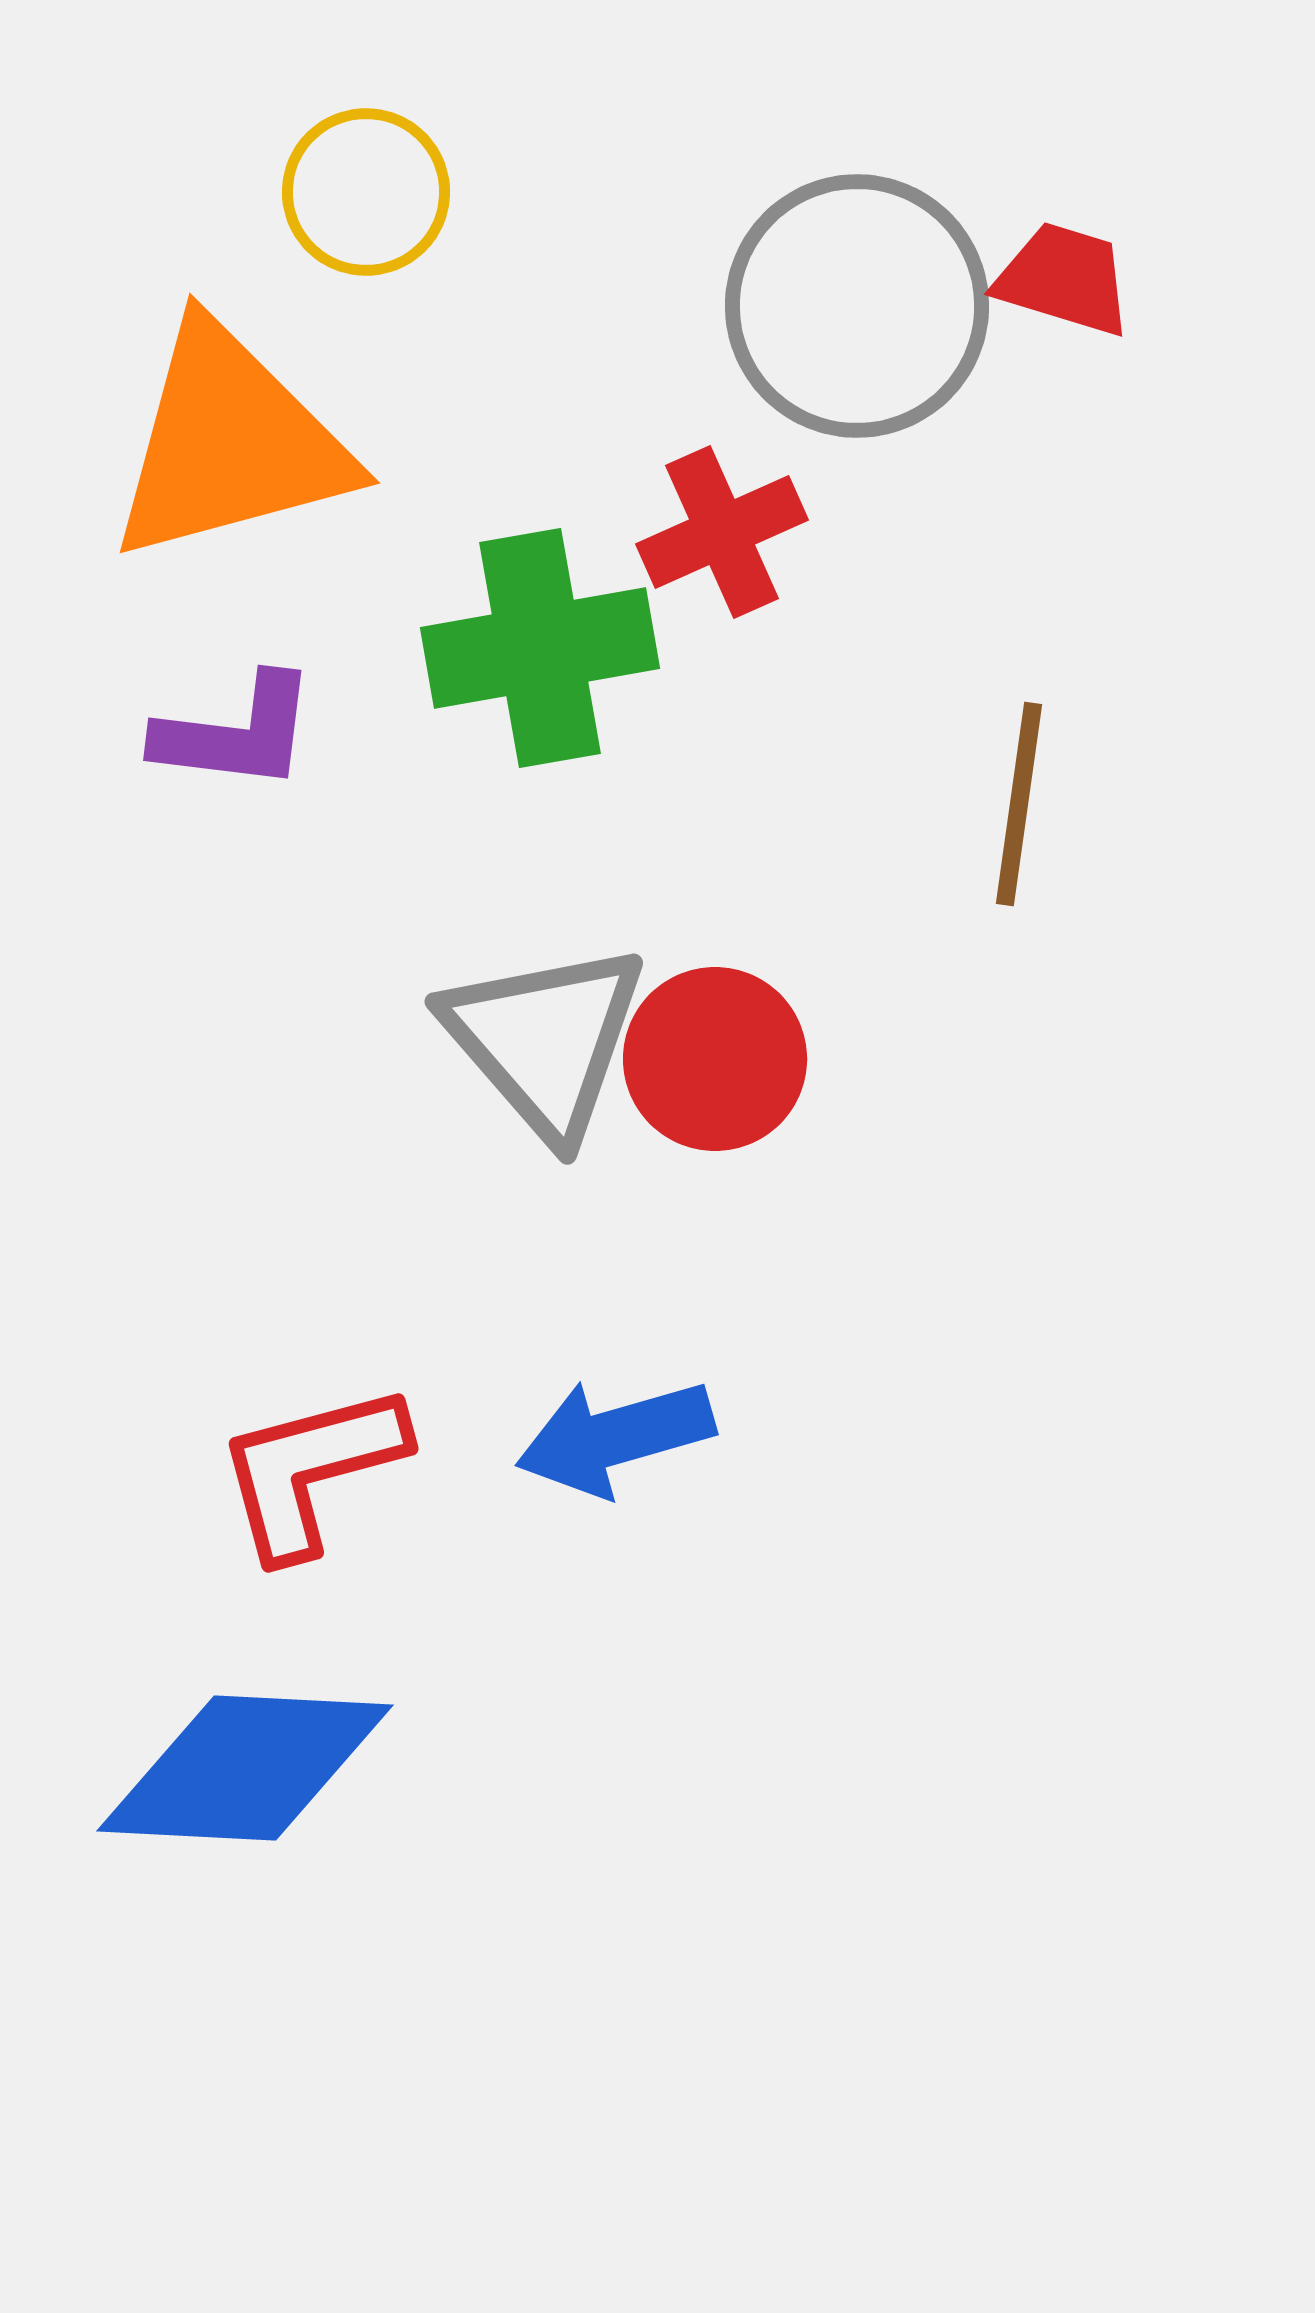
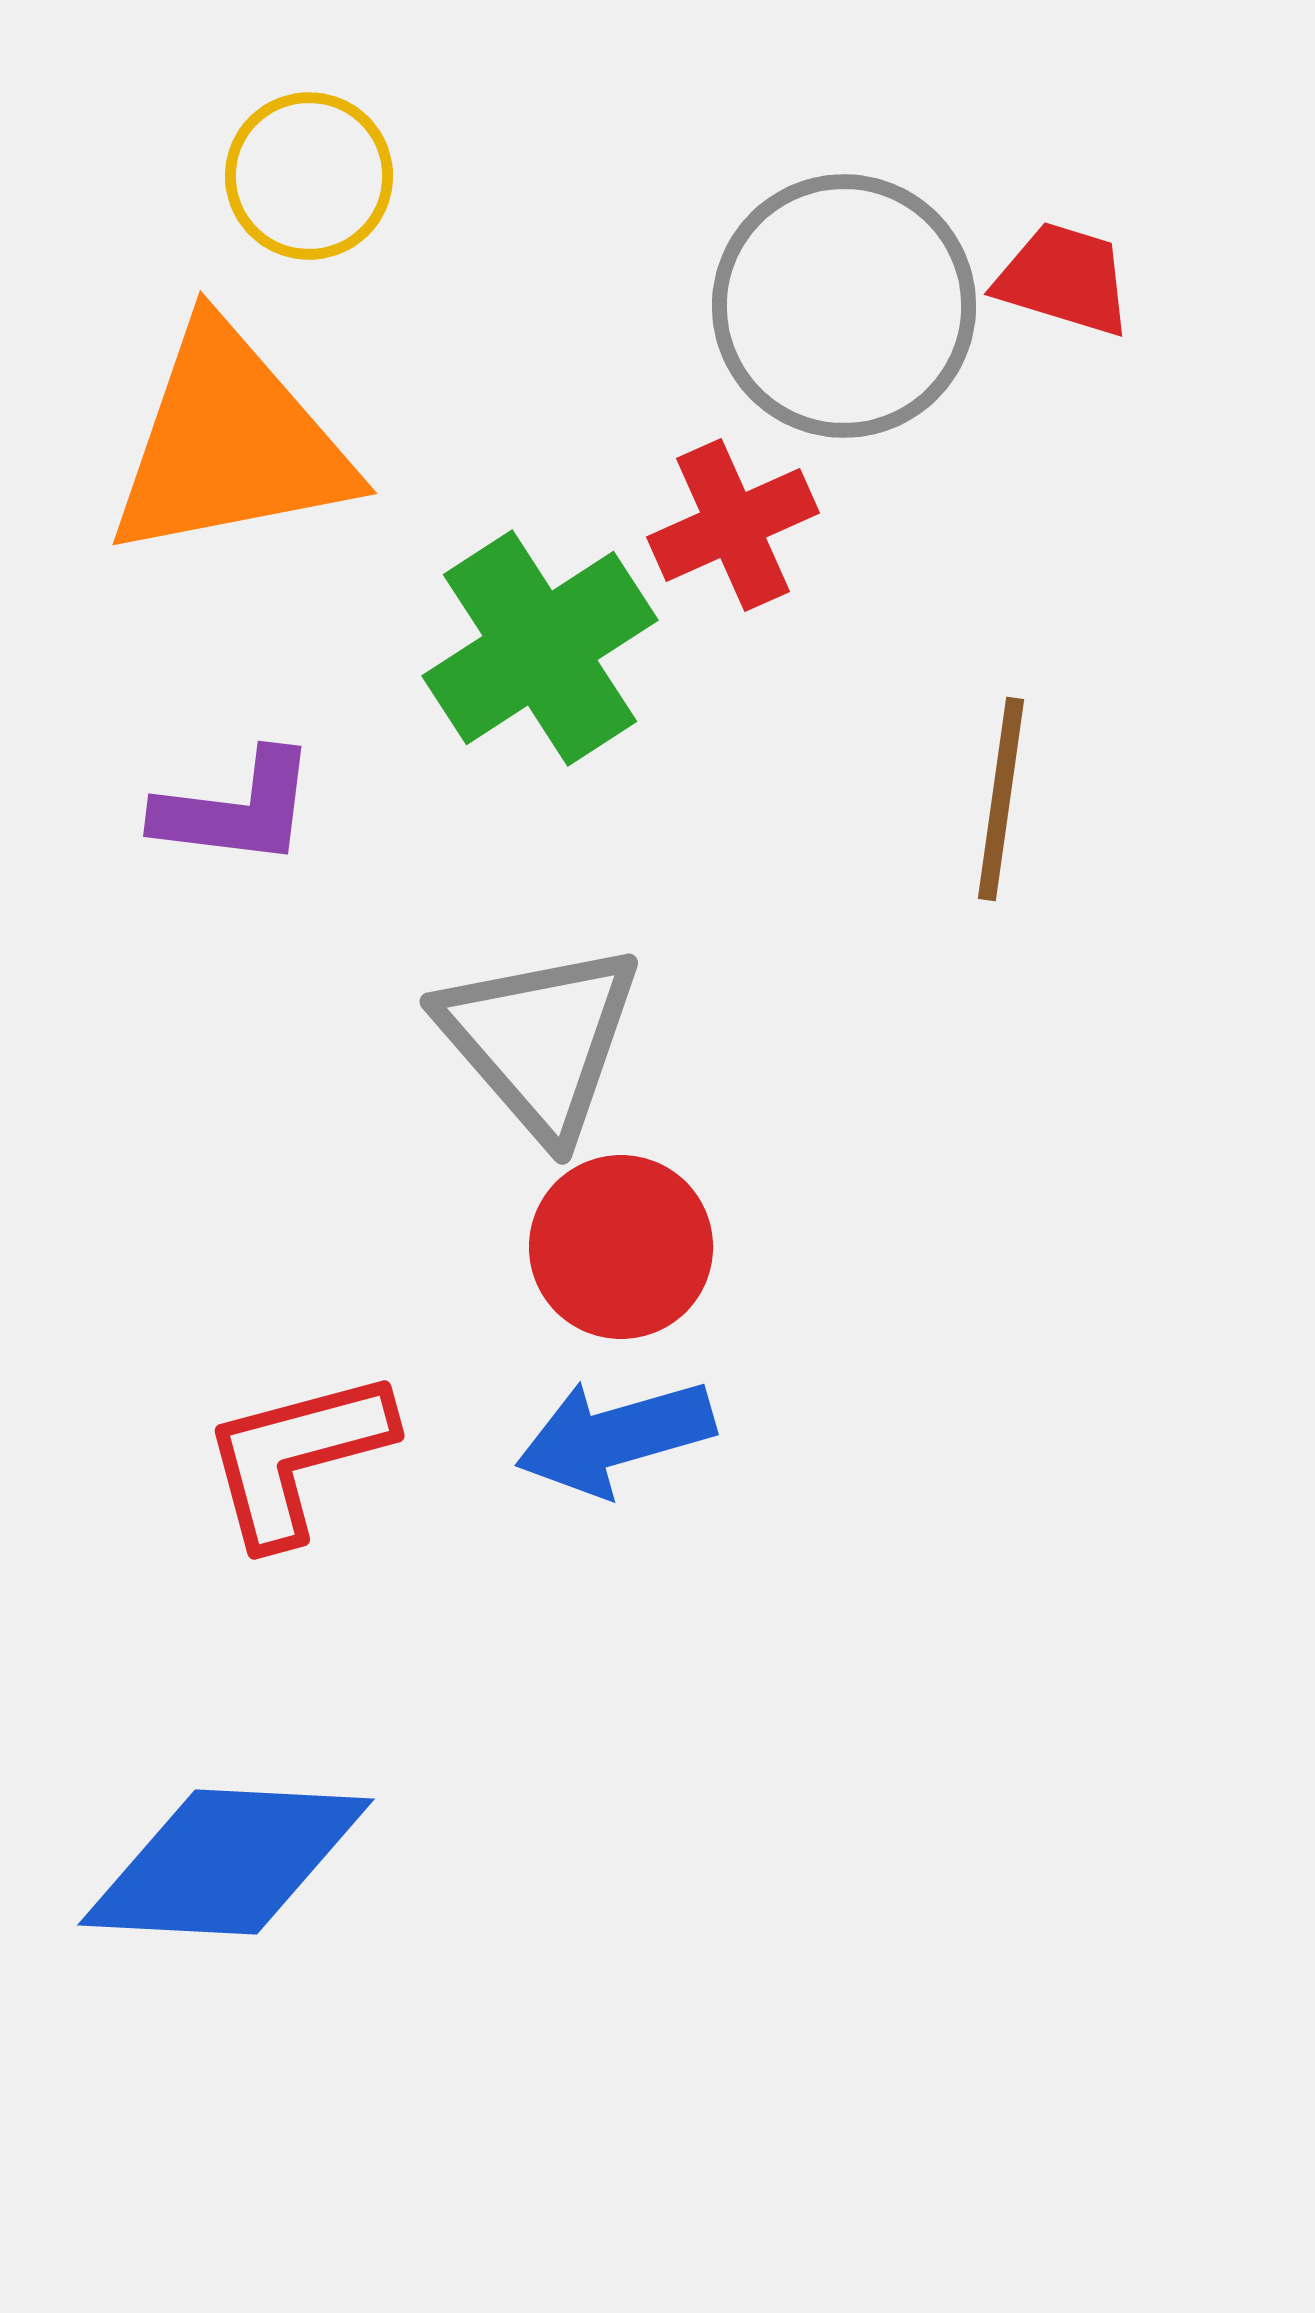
yellow circle: moved 57 px left, 16 px up
gray circle: moved 13 px left
orange triangle: rotated 4 degrees clockwise
red cross: moved 11 px right, 7 px up
green cross: rotated 23 degrees counterclockwise
purple L-shape: moved 76 px down
brown line: moved 18 px left, 5 px up
gray triangle: moved 5 px left
red circle: moved 94 px left, 188 px down
red L-shape: moved 14 px left, 13 px up
blue diamond: moved 19 px left, 94 px down
